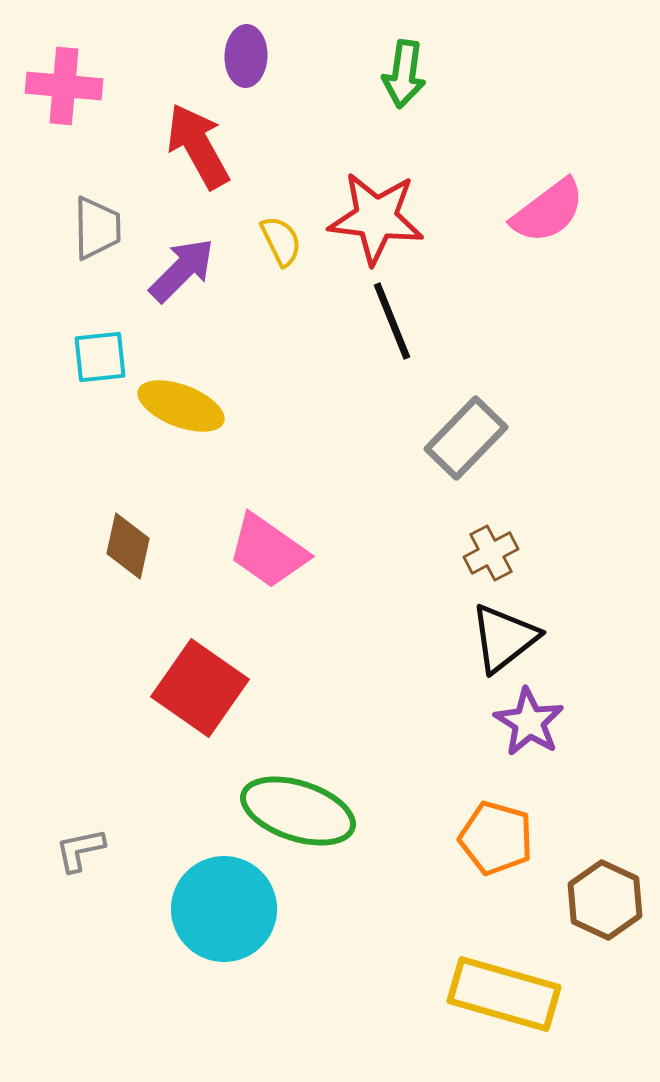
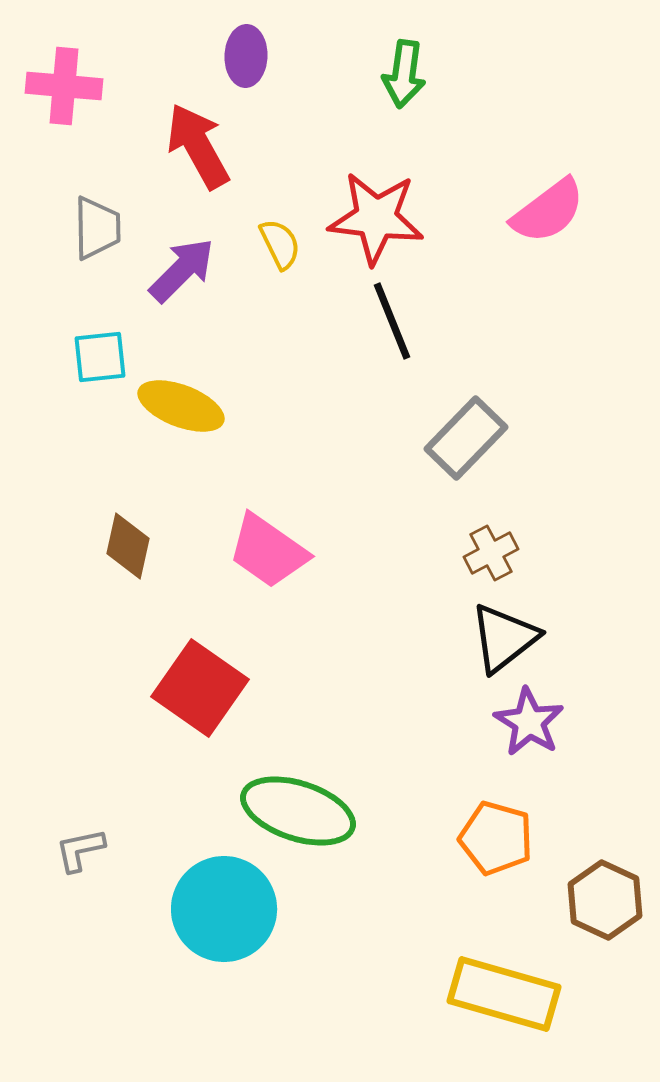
yellow semicircle: moved 1 px left, 3 px down
